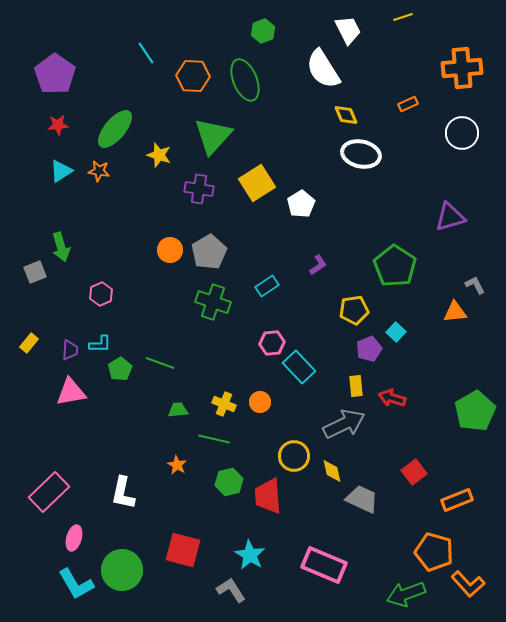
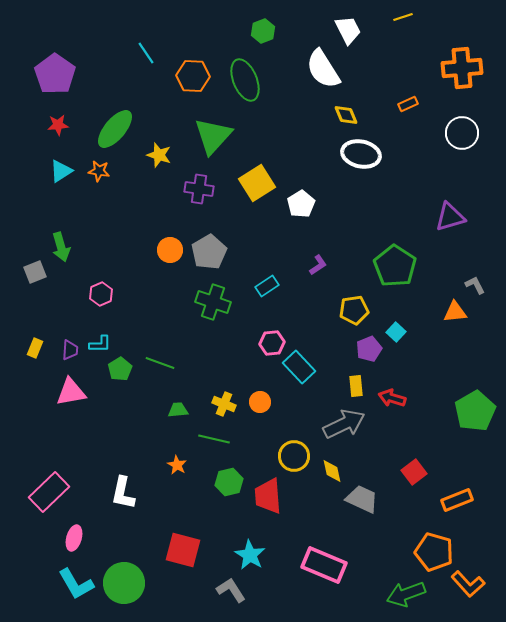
yellow rectangle at (29, 343): moved 6 px right, 5 px down; rotated 18 degrees counterclockwise
green circle at (122, 570): moved 2 px right, 13 px down
